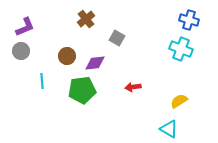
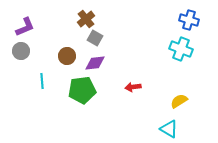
gray square: moved 22 px left
